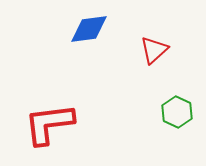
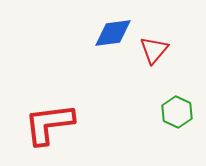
blue diamond: moved 24 px right, 4 px down
red triangle: rotated 8 degrees counterclockwise
